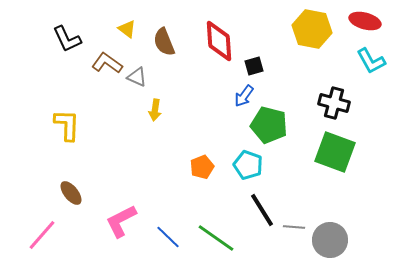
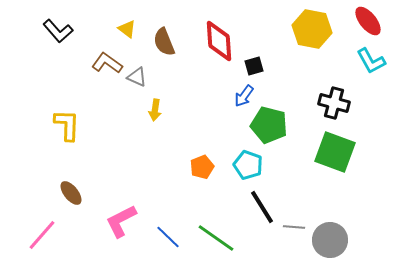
red ellipse: moved 3 px right; rotated 36 degrees clockwise
black L-shape: moved 9 px left, 8 px up; rotated 16 degrees counterclockwise
black line: moved 3 px up
